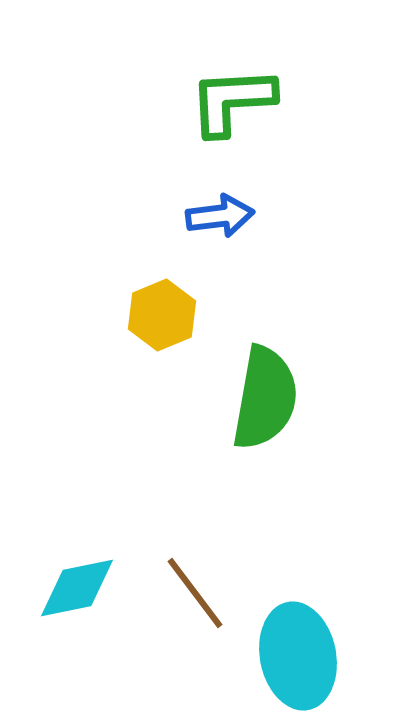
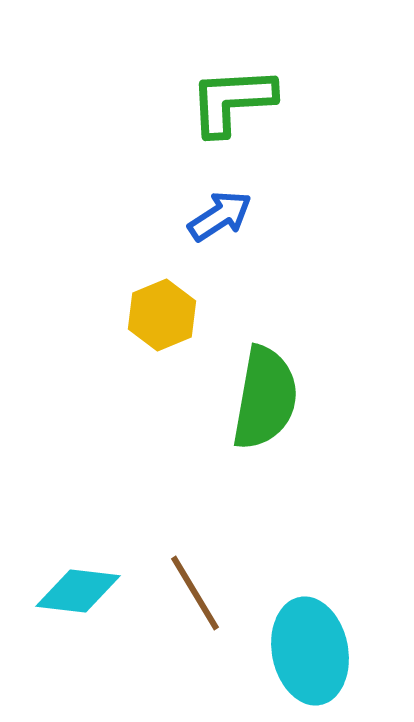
blue arrow: rotated 26 degrees counterclockwise
cyan diamond: moved 1 px right, 3 px down; rotated 18 degrees clockwise
brown line: rotated 6 degrees clockwise
cyan ellipse: moved 12 px right, 5 px up
